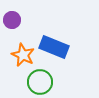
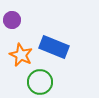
orange star: moved 2 px left
